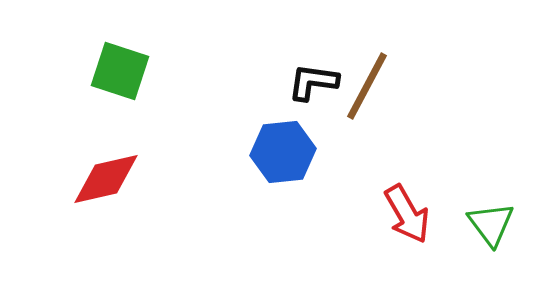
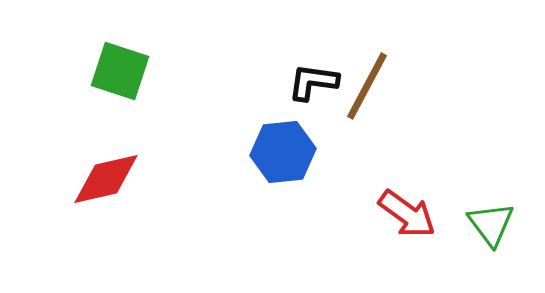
red arrow: rotated 24 degrees counterclockwise
